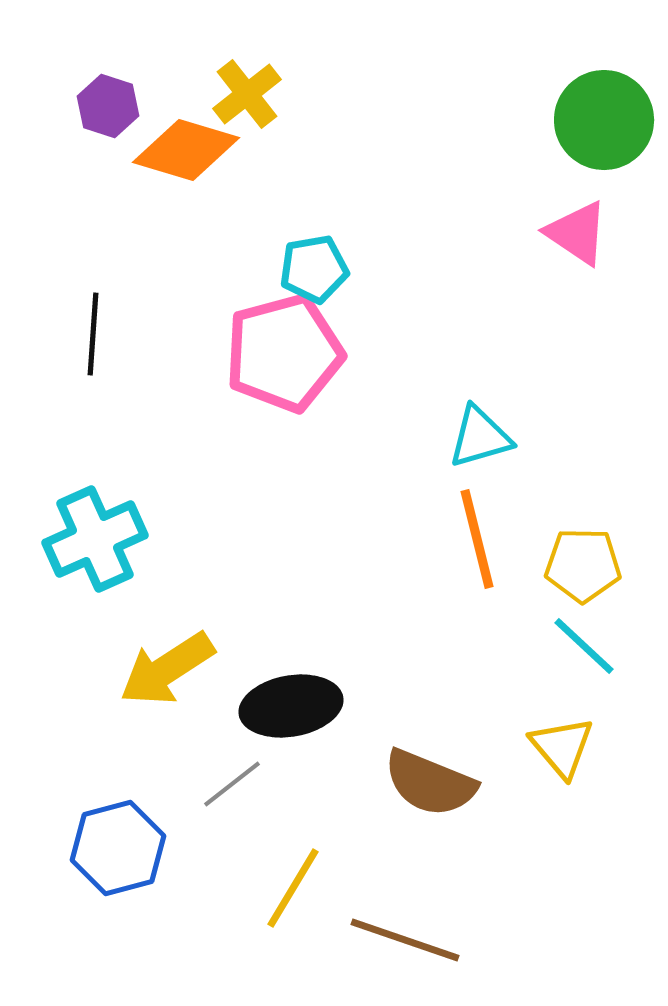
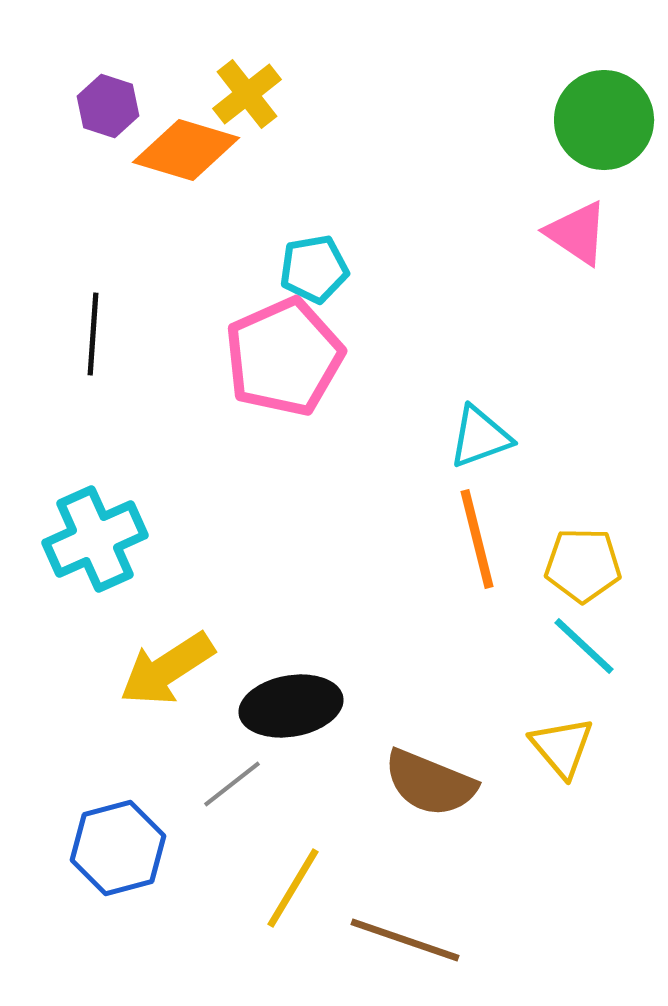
pink pentagon: moved 4 px down; rotated 9 degrees counterclockwise
cyan triangle: rotated 4 degrees counterclockwise
